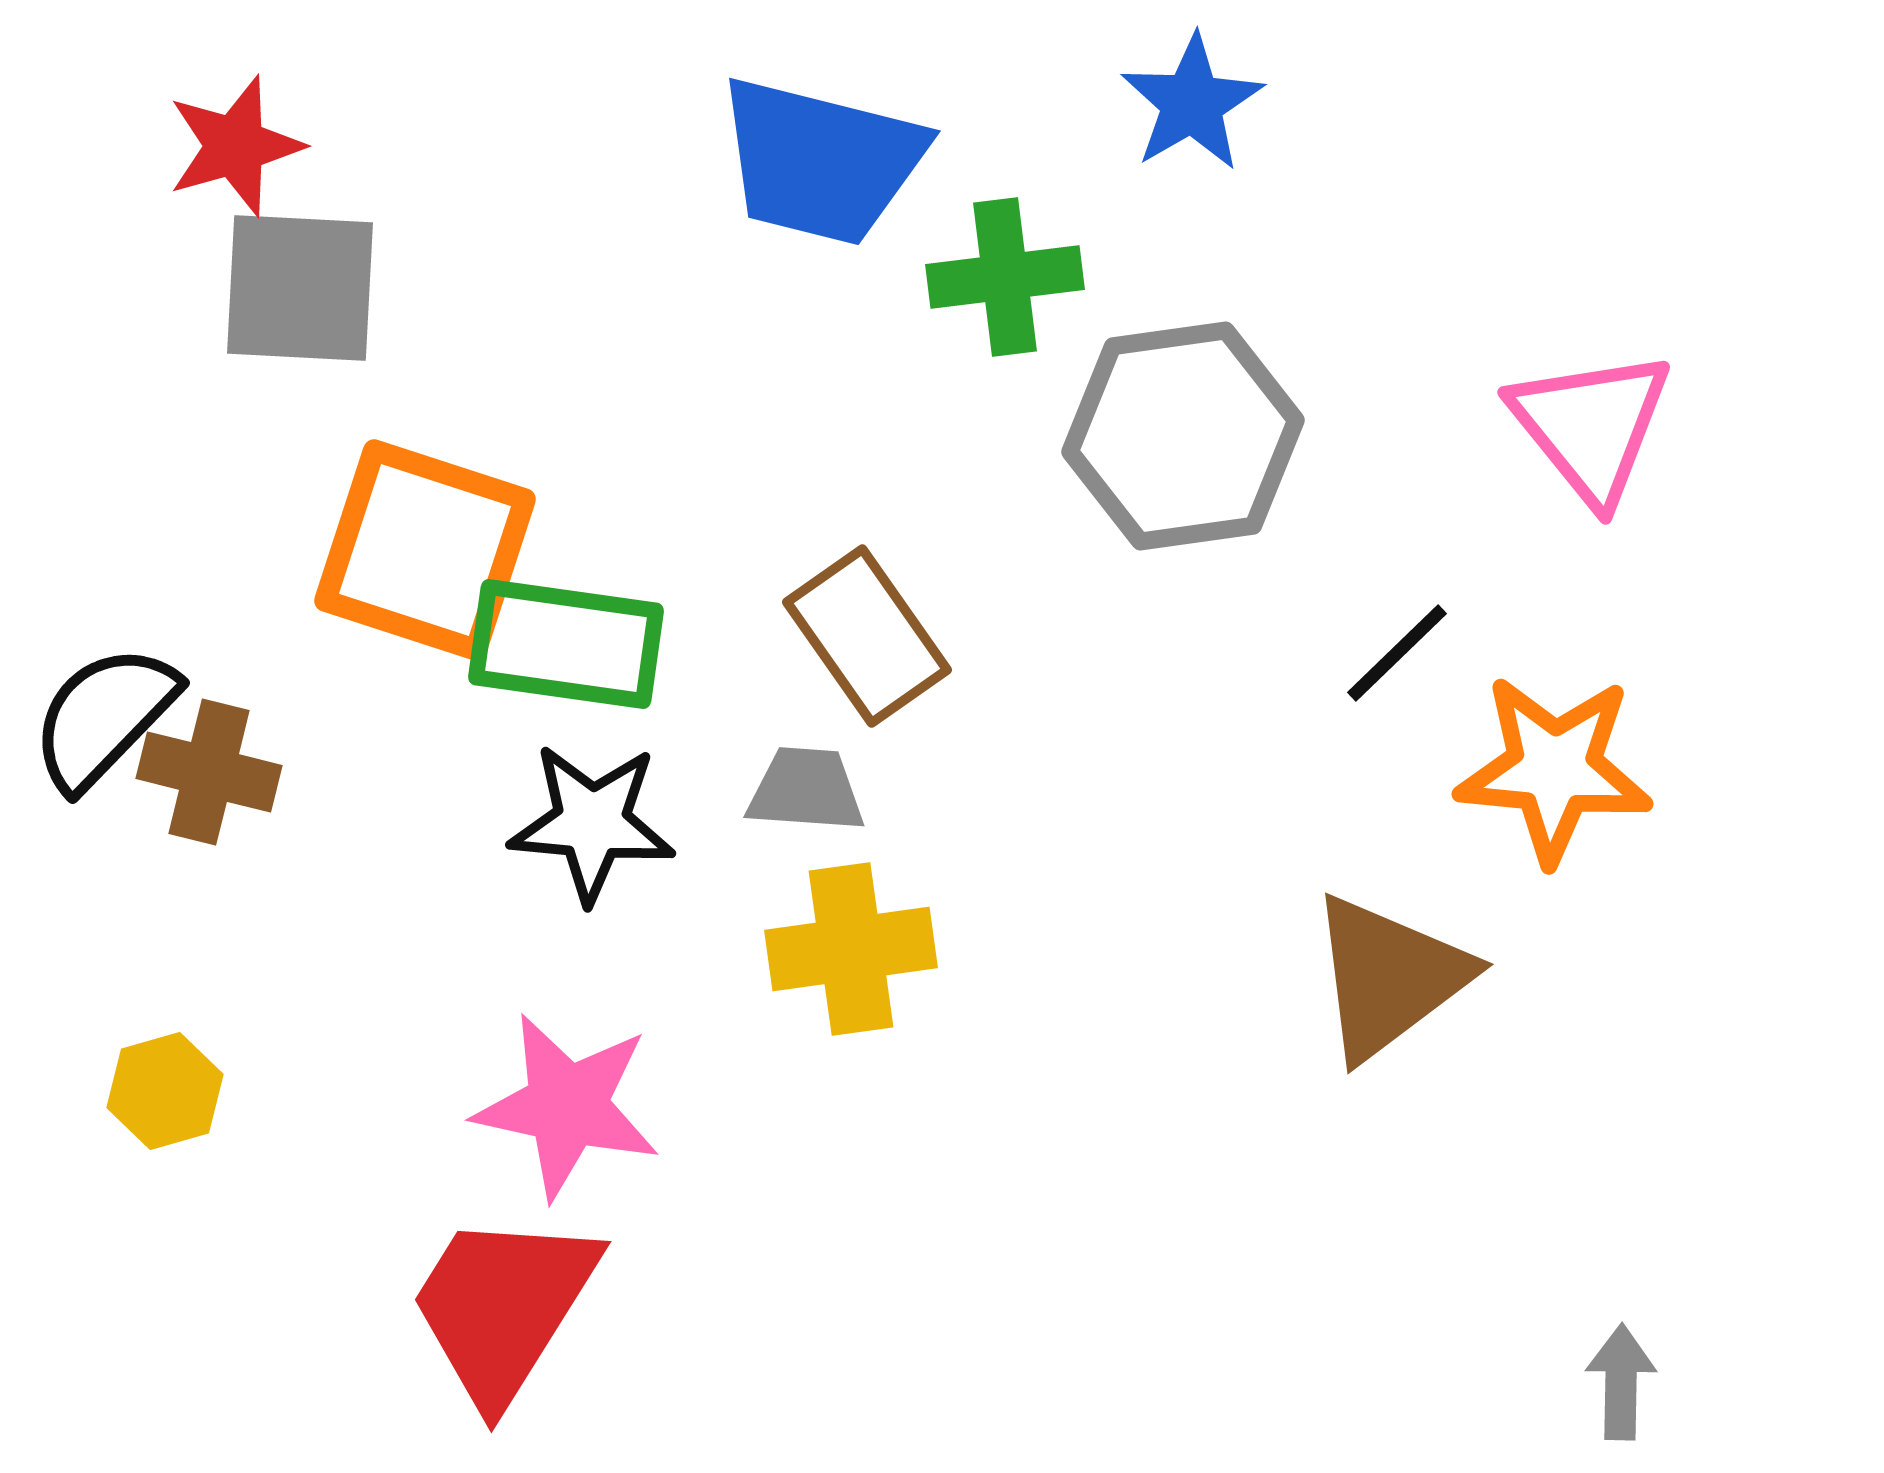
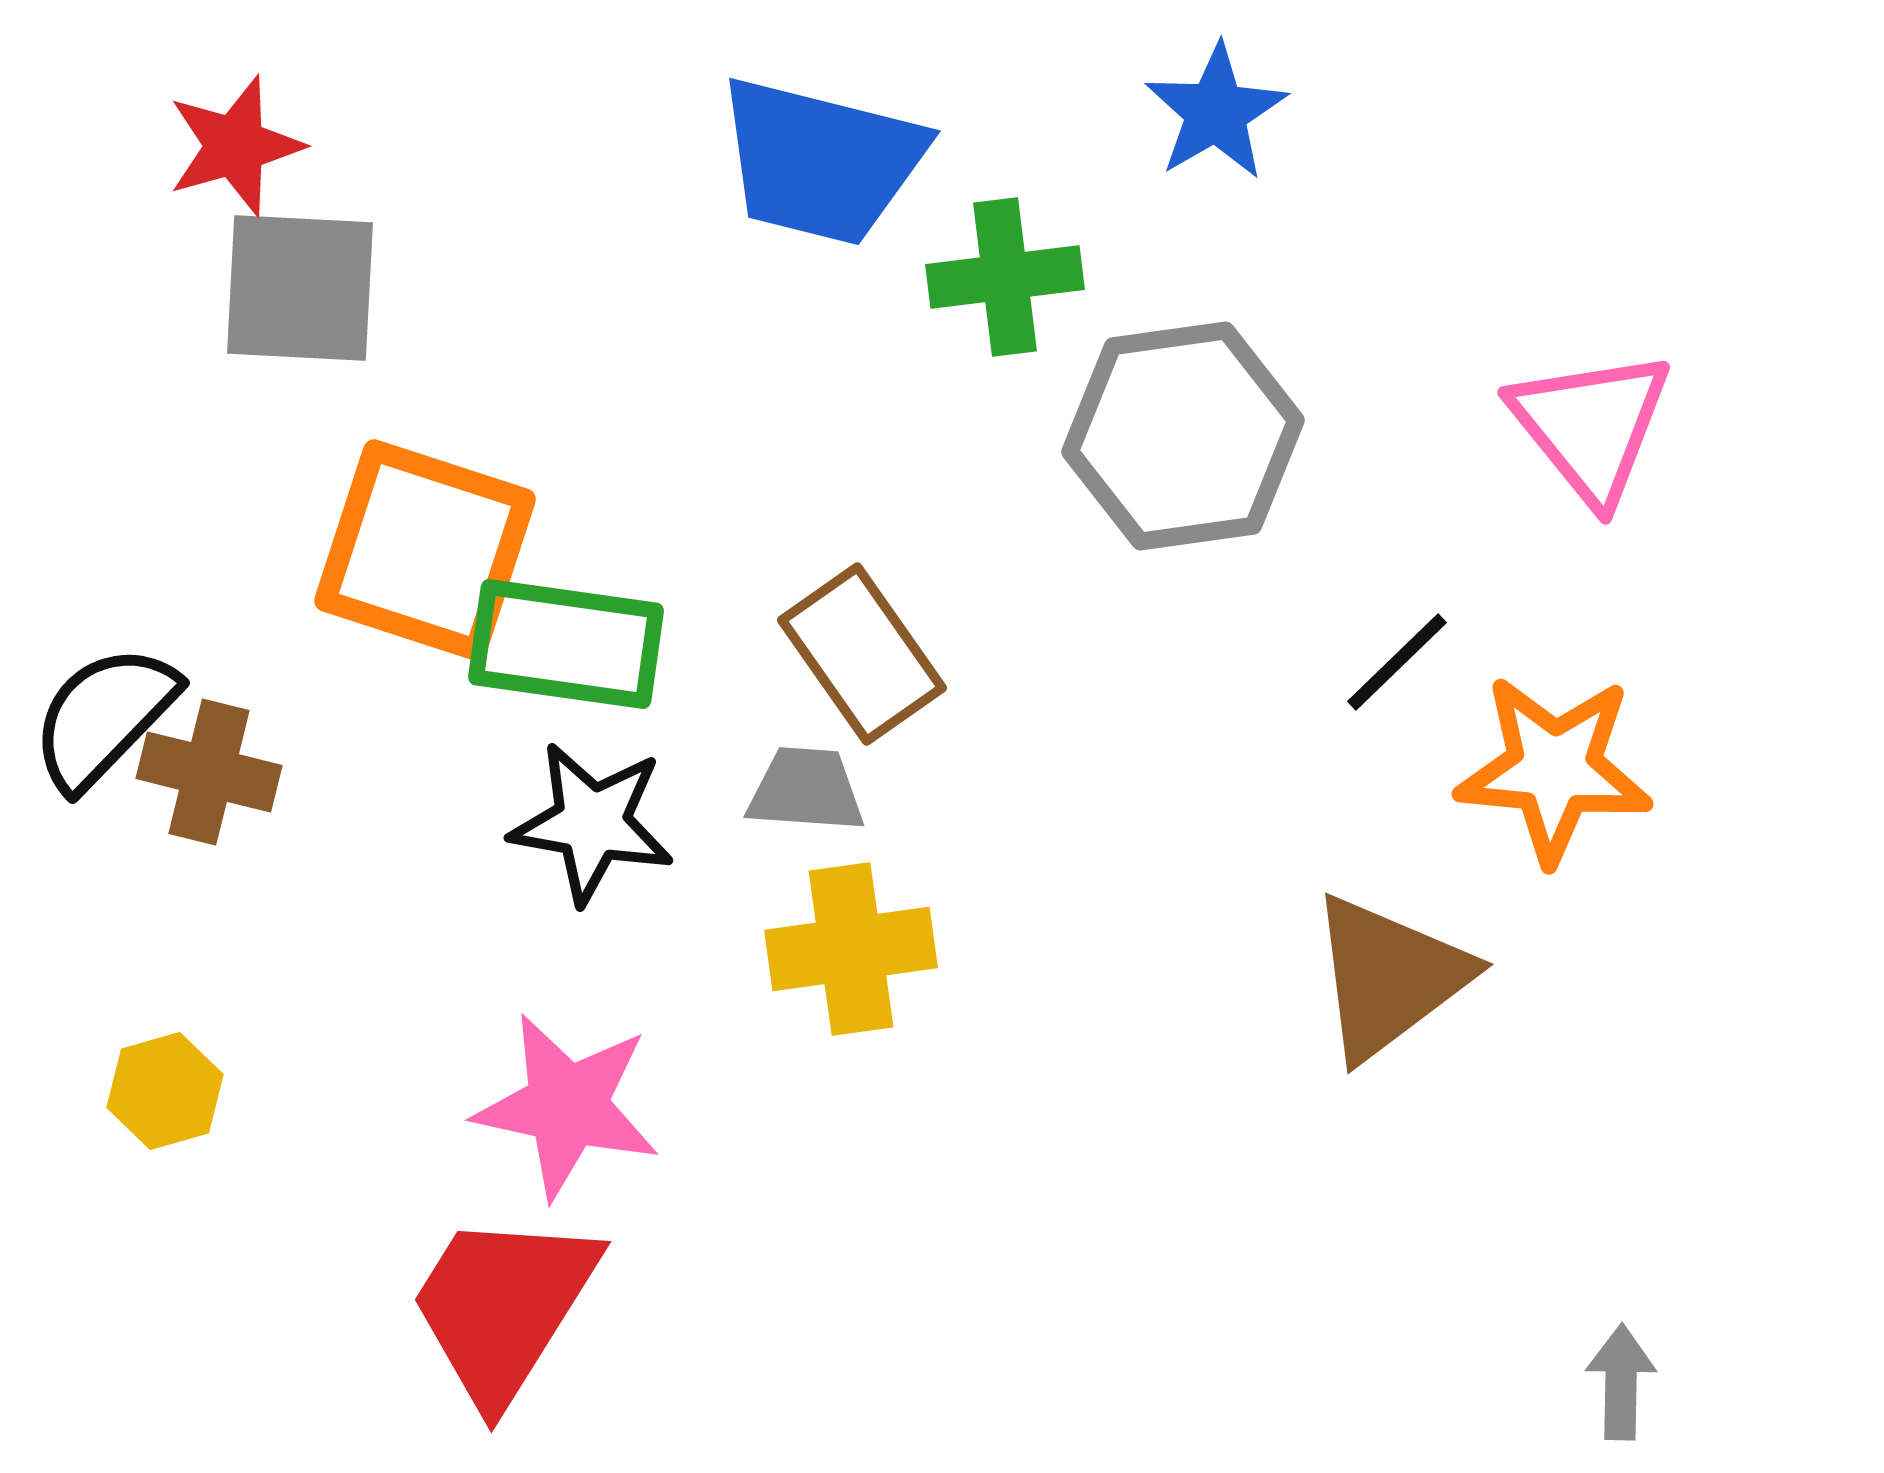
blue star: moved 24 px right, 9 px down
brown rectangle: moved 5 px left, 18 px down
black line: moved 9 px down
black star: rotated 5 degrees clockwise
